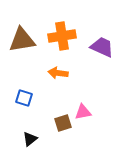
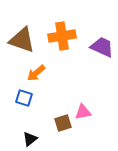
brown triangle: rotated 28 degrees clockwise
orange arrow: moved 22 px left; rotated 48 degrees counterclockwise
